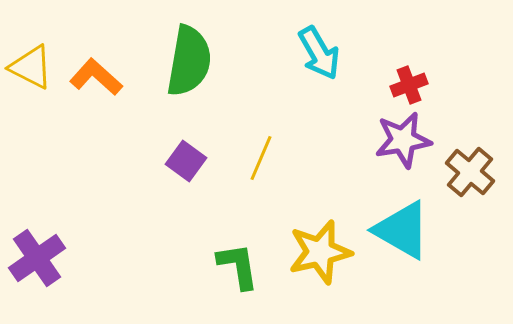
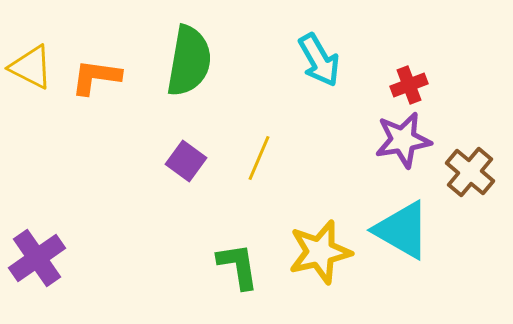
cyan arrow: moved 7 px down
orange L-shape: rotated 34 degrees counterclockwise
yellow line: moved 2 px left
